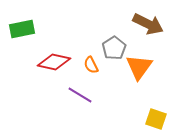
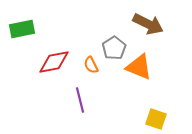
red diamond: rotated 24 degrees counterclockwise
orange triangle: rotated 44 degrees counterclockwise
purple line: moved 5 px down; rotated 45 degrees clockwise
